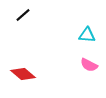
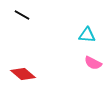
black line: moved 1 px left; rotated 70 degrees clockwise
pink semicircle: moved 4 px right, 2 px up
